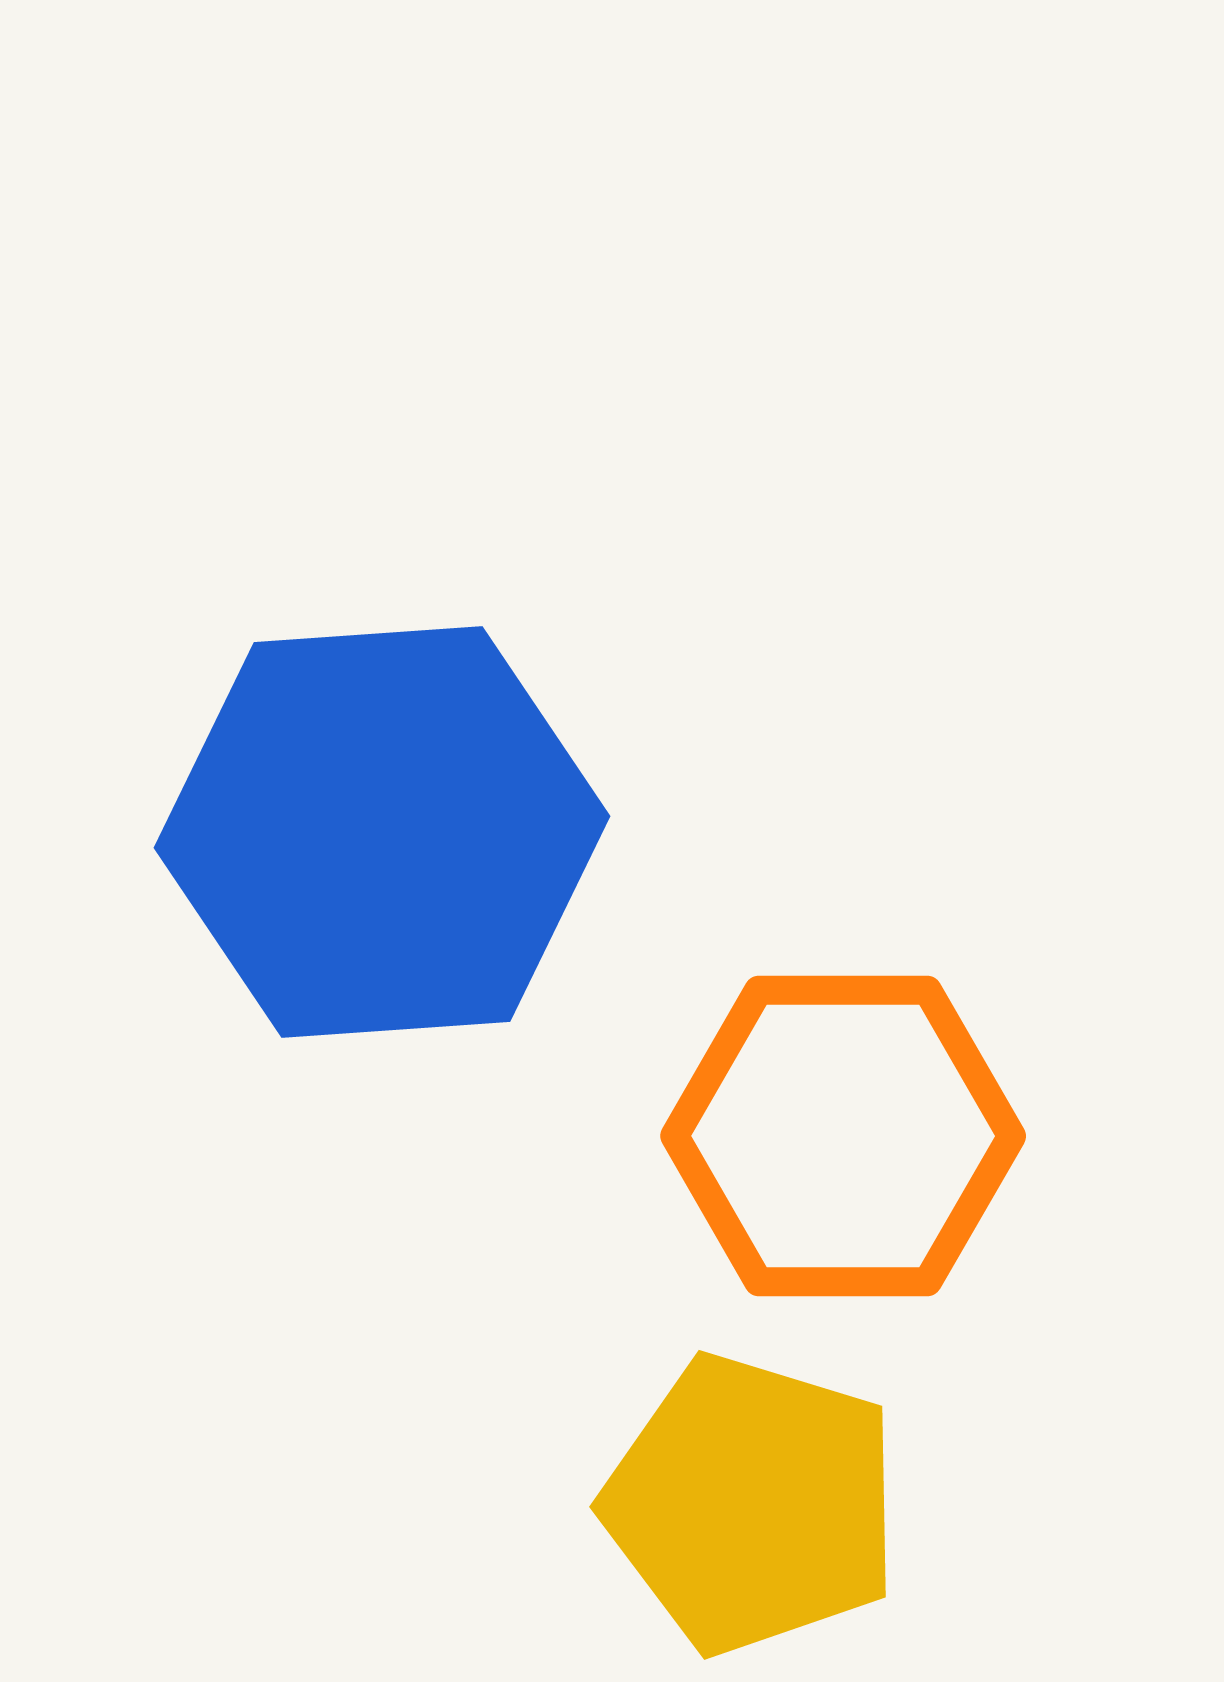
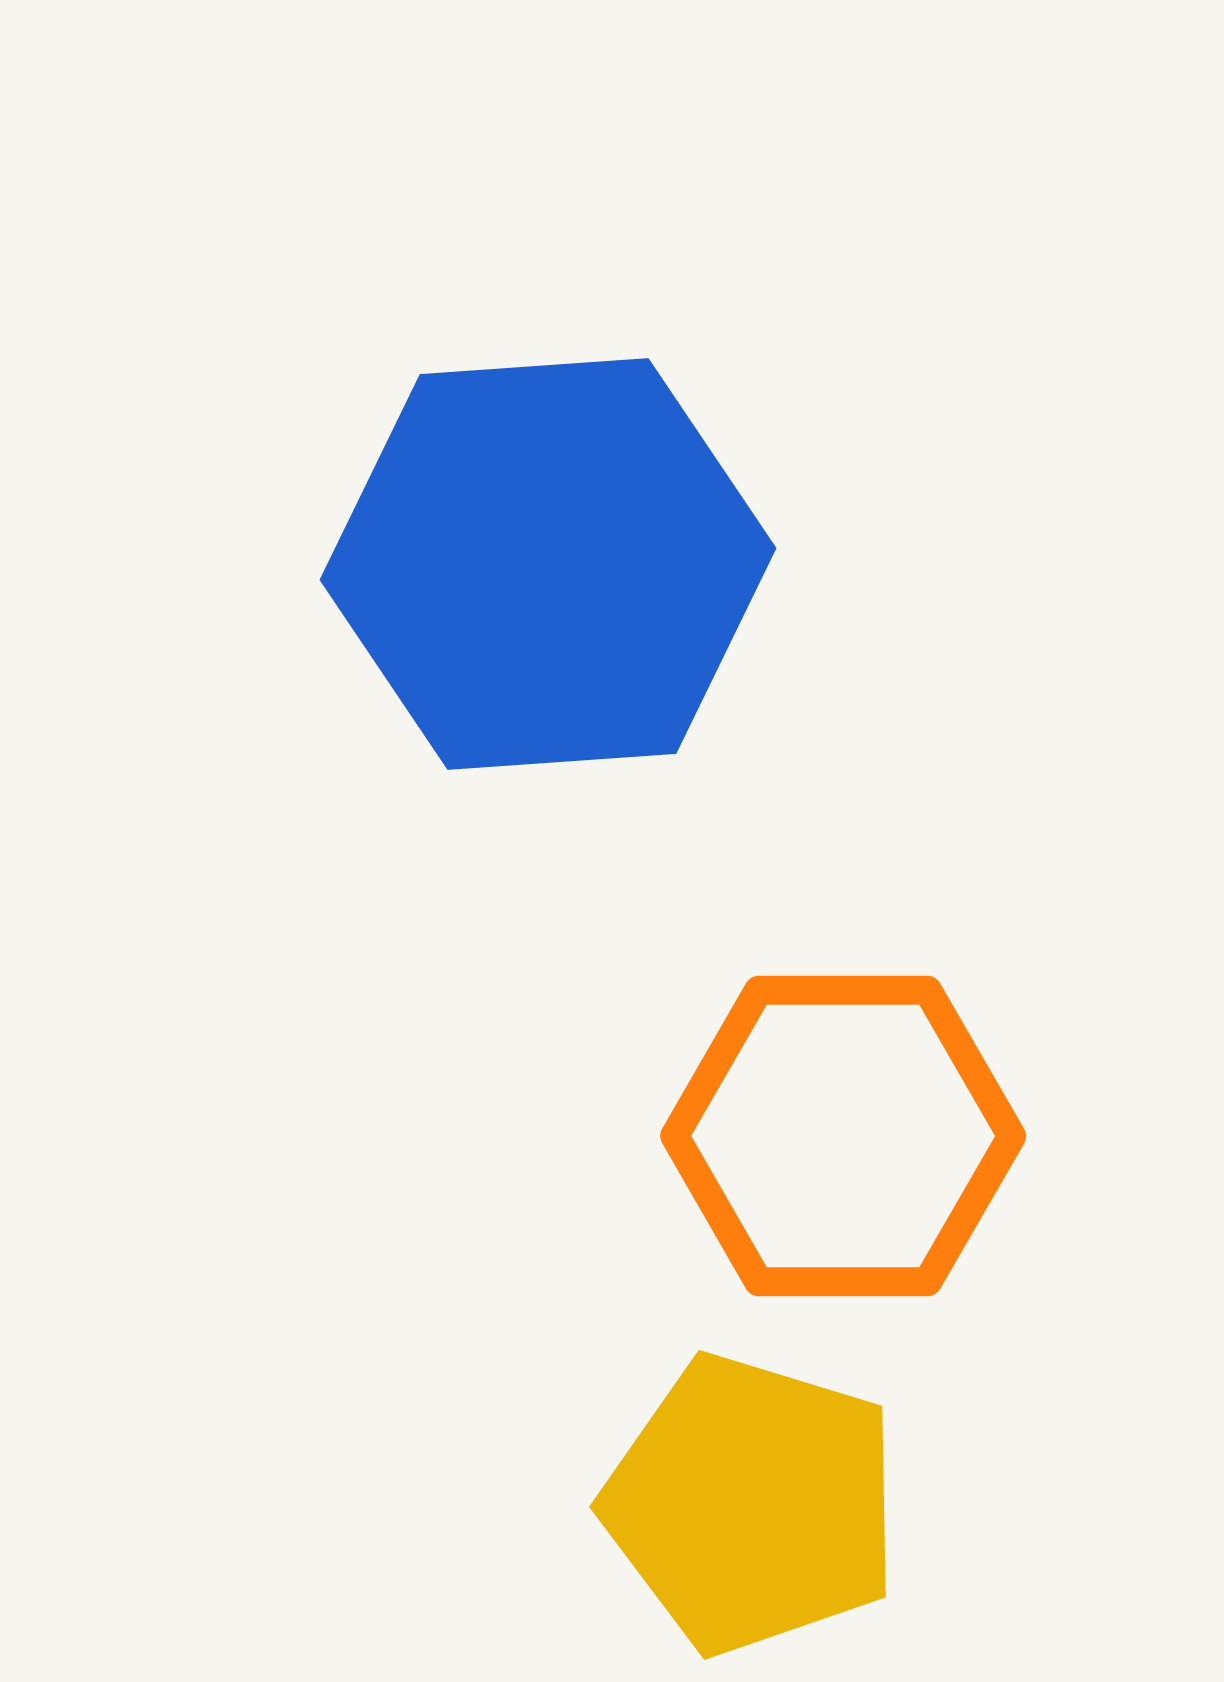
blue hexagon: moved 166 px right, 268 px up
